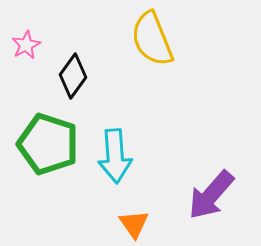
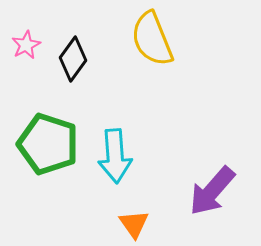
black diamond: moved 17 px up
purple arrow: moved 1 px right, 4 px up
